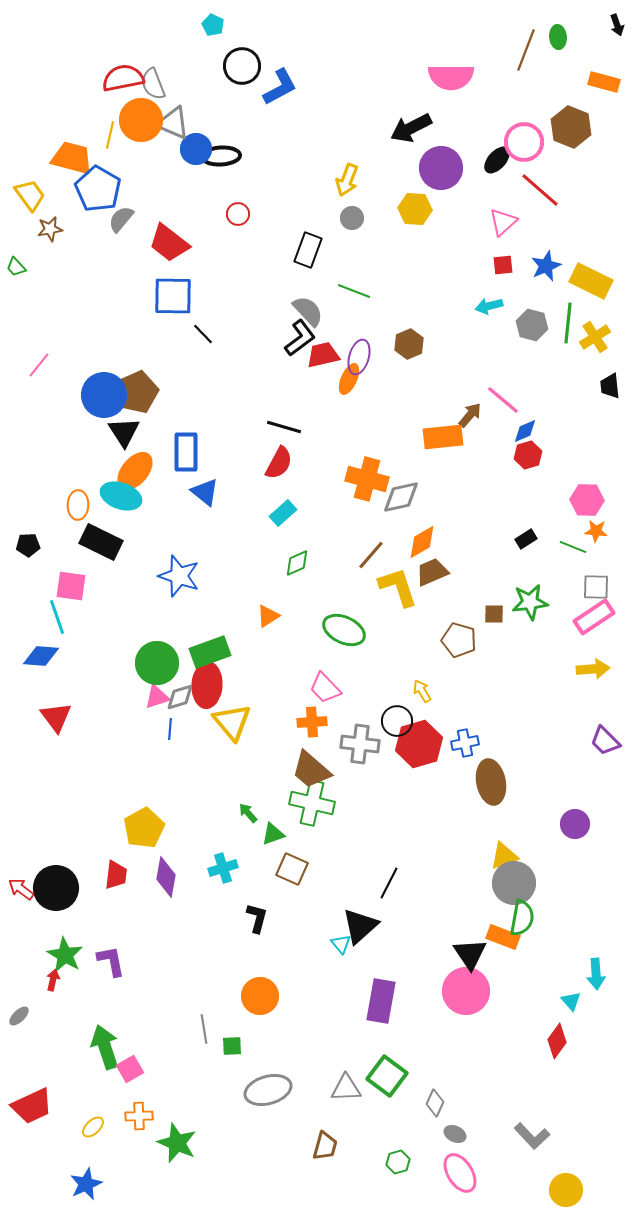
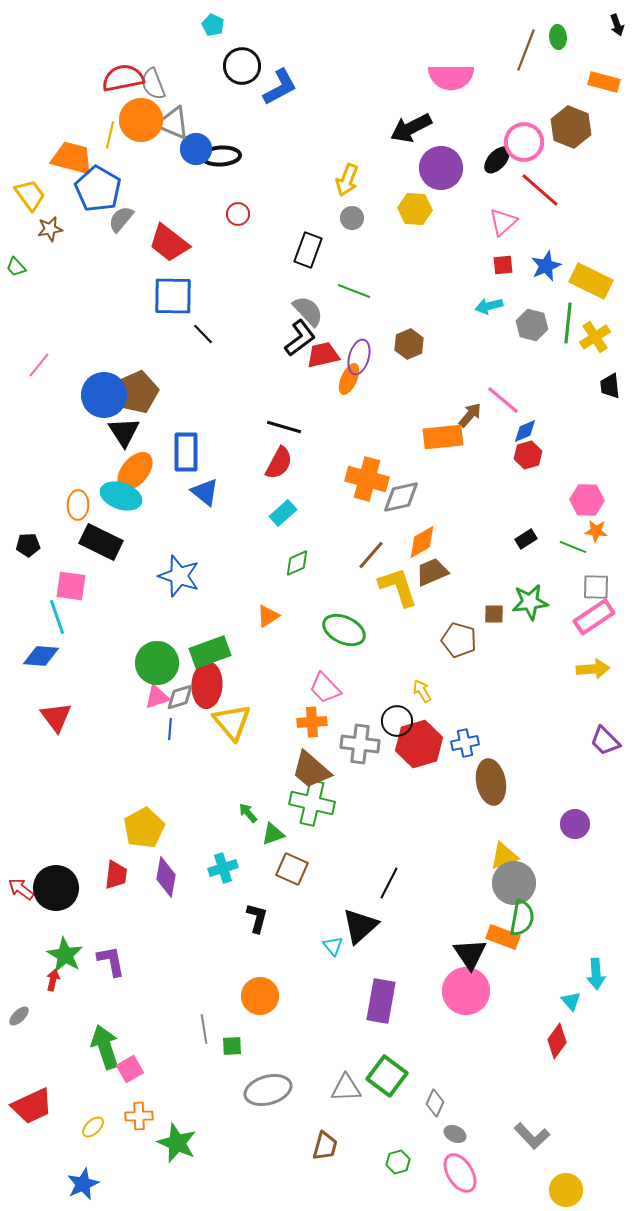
cyan triangle at (341, 944): moved 8 px left, 2 px down
blue star at (86, 1184): moved 3 px left
